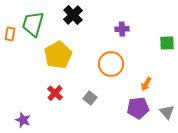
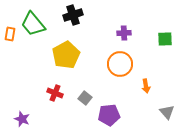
black cross: rotated 24 degrees clockwise
green trapezoid: rotated 56 degrees counterclockwise
purple cross: moved 2 px right, 4 px down
green square: moved 2 px left, 4 px up
yellow pentagon: moved 8 px right
orange circle: moved 9 px right
orange arrow: moved 2 px down; rotated 40 degrees counterclockwise
red cross: rotated 21 degrees counterclockwise
gray square: moved 5 px left
purple pentagon: moved 29 px left, 7 px down
purple star: moved 1 px left, 1 px up
